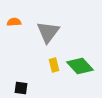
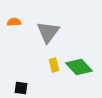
green diamond: moved 1 px left, 1 px down
